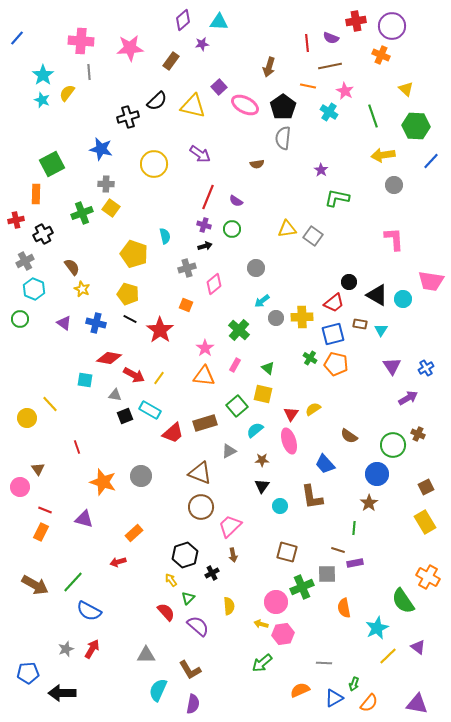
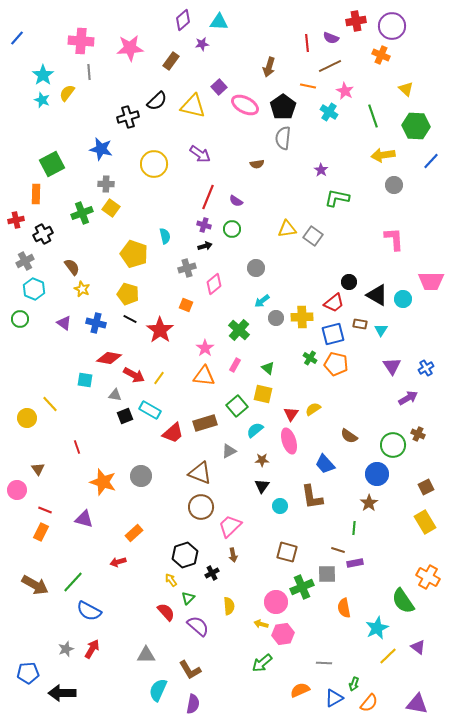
brown line at (330, 66): rotated 15 degrees counterclockwise
pink trapezoid at (431, 281): rotated 8 degrees counterclockwise
pink circle at (20, 487): moved 3 px left, 3 px down
